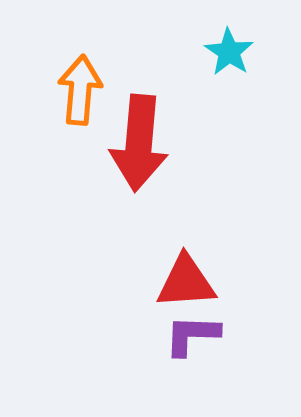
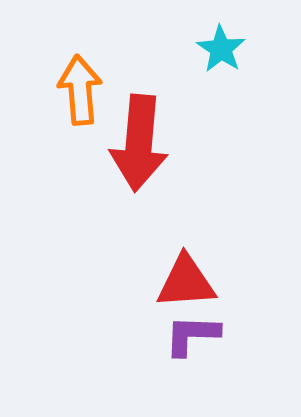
cyan star: moved 8 px left, 3 px up
orange arrow: rotated 10 degrees counterclockwise
